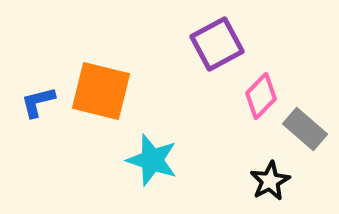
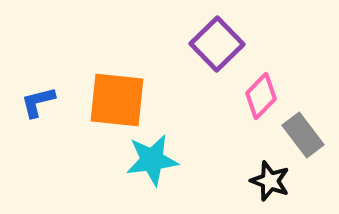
purple square: rotated 16 degrees counterclockwise
orange square: moved 16 px right, 9 px down; rotated 8 degrees counterclockwise
gray rectangle: moved 2 px left, 6 px down; rotated 12 degrees clockwise
cyan star: rotated 26 degrees counterclockwise
black star: rotated 24 degrees counterclockwise
